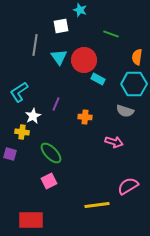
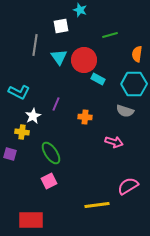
green line: moved 1 px left, 1 px down; rotated 35 degrees counterclockwise
orange semicircle: moved 3 px up
cyan L-shape: rotated 120 degrees counterclockwise
green ellipse: rotated 10 degrees clockwise
